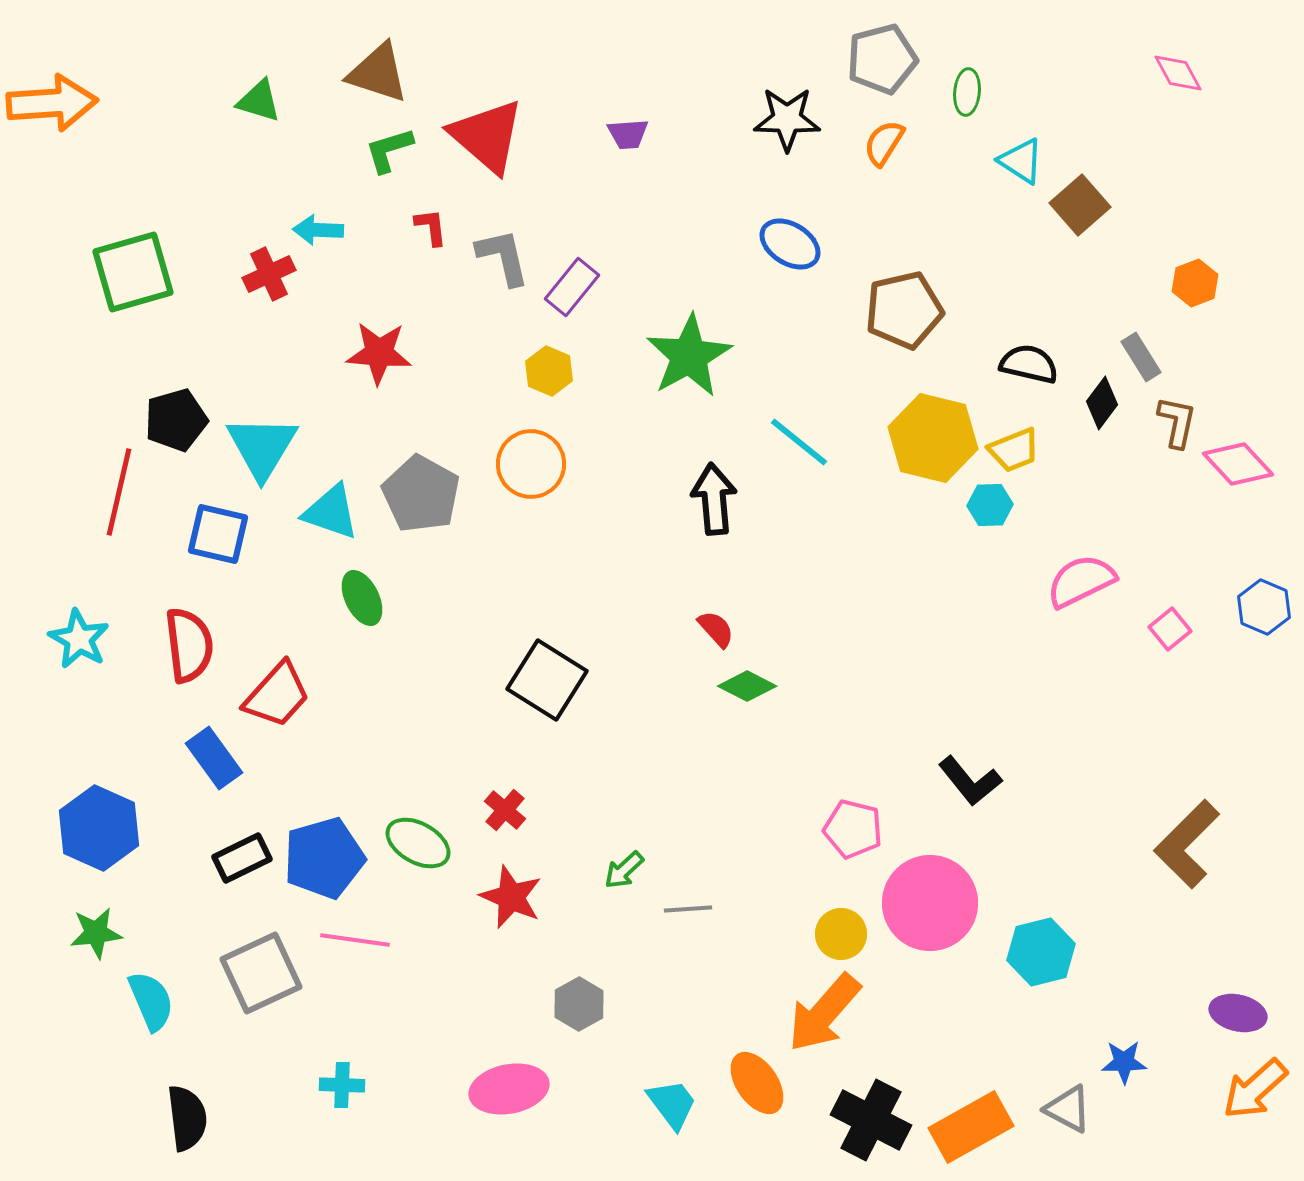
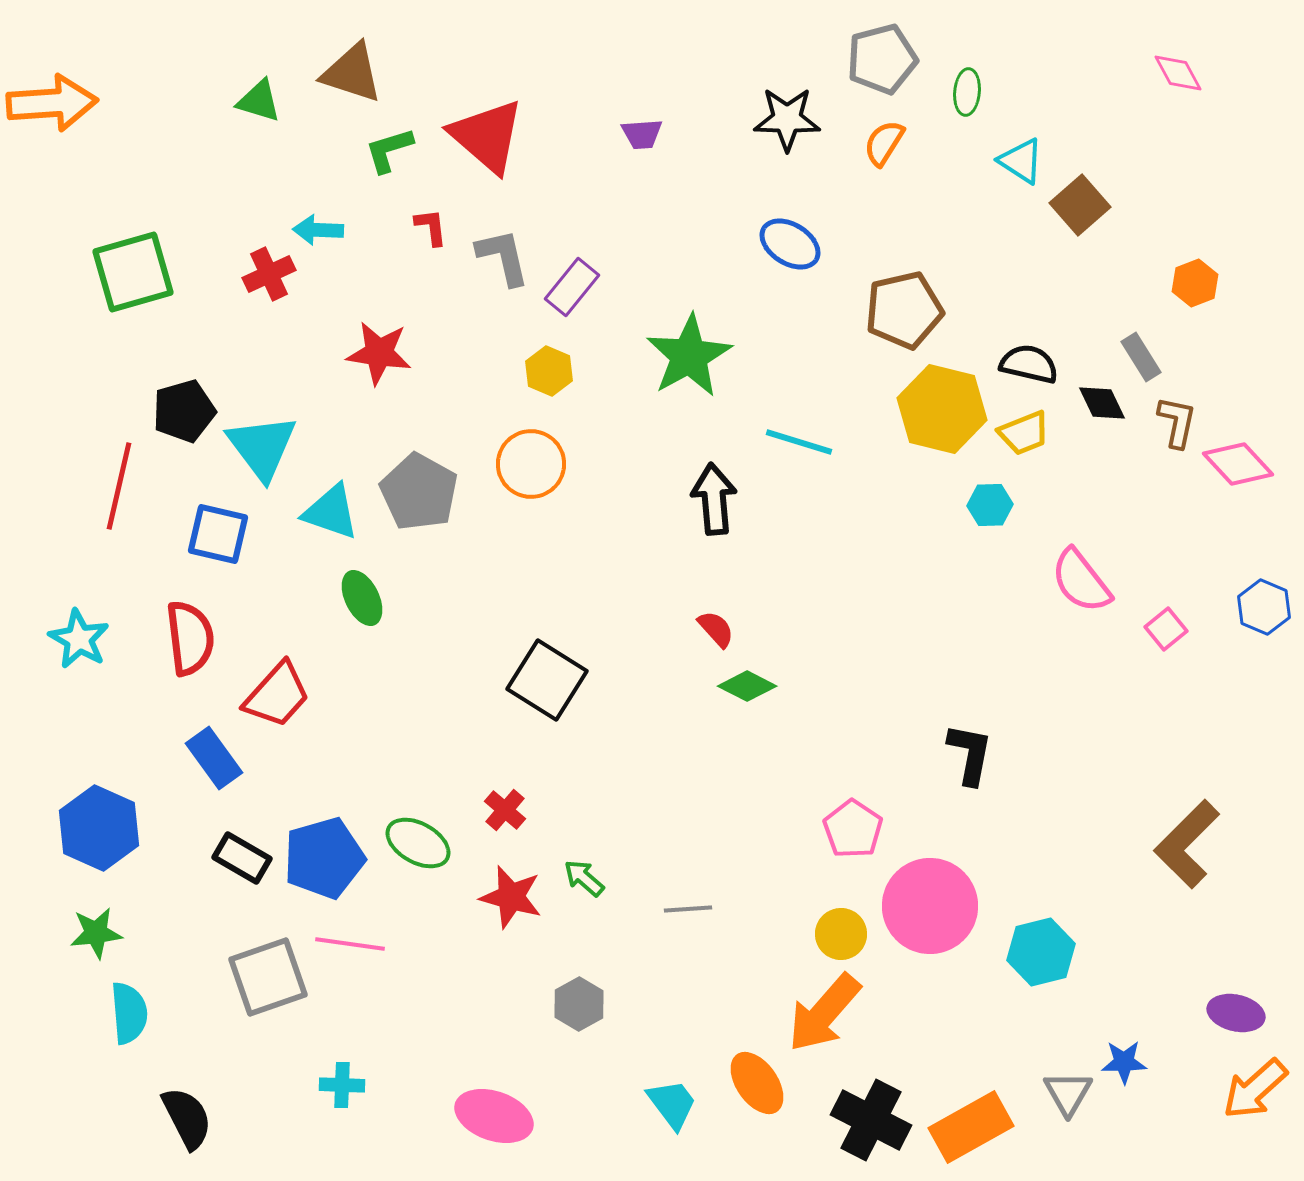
brown triangle at (378, 73): moved 26 px left
purple trapezoid at (628, 134): moved 14 px right
red star at (379, 353): rotated 4 degrees clockwise
black diamond at (1102, 403): rotated 63 degrees counterclockwise
black pentagon at (176, 420): moved 8 px right, 9 px up
yellow hexagon at (933, 438): moved 9 px right, 29 px up
cyan line at (799, 442): rotated 22 degrees counterclockwise
cyan triangle at (262, 447): rotated 8 degrees counterclockwise
yellow trapezoid at (1014, 450): moved 10 px right, 17 px up
red line at (119, 492): moved 6 px up
gray pentagon at (421, 494): moved 2 px left, 2 px up
pink semicircle at (1081, 581): rotated 102 degrees counterclockwise
pink square at (1170, 629): moved 4 px left
red semicircle at (189, 645): moved 1 px right, 7 px up
black L-shape at (970, 781): moved 27 px up; rotated 130 degrees counterclockwise
pink pentagon at (853, 829): rotated 20 degrees clockwise
black rectangle at (242, 858): rotated 56 degrees clockwise
green arrow at (624, 870): moved 40 px left, 8 px down; rotated 84 degrees clockwise
red star at (511, 897): rotated 8 degrees counterclockwise
pink circle at (930, 903): moved 3 px down
pink line at (355, 940): moved 5 px left, 4 px down
gray square at (261, 973): moved 7 px right, 4 px down; rotated 6 degrees clockwise
cyan semicircle at (151, 1001): moved 22 px left, 12 px down; rotated 18 degrees clockwise
purple ellipse at (1238, 1013): moved 2 px left
pink ellipse at (509, 1089): moved 15 px left, 27 px down; rotated 30 degrees clockwise
gray triangle at (1068, 1109): moved 16 px up; rotated 32 degrees clockwise
black semicircle at (187, 1118): rotated 20 degrees counterclockwise
